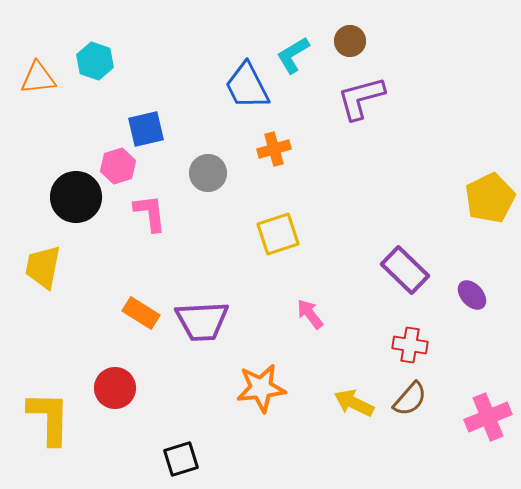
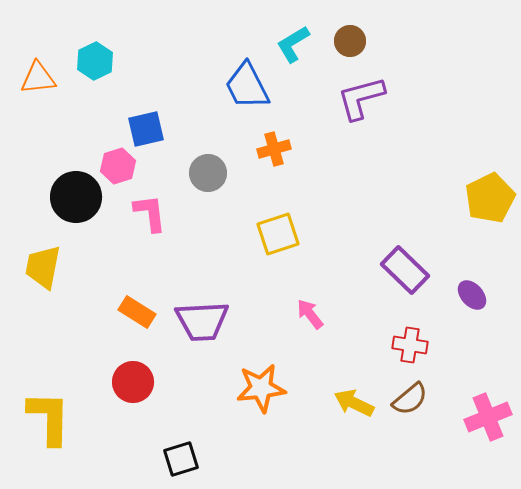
cyan L-shape: moved 11 px up
cyan hexagon: rotated 15 degrees clockwise
orange rectangle: moved 4 px left, 1 px up
red circle: moved 18 px right, 6 px up
brown semicircle: rotated 9 degrees clockwise
